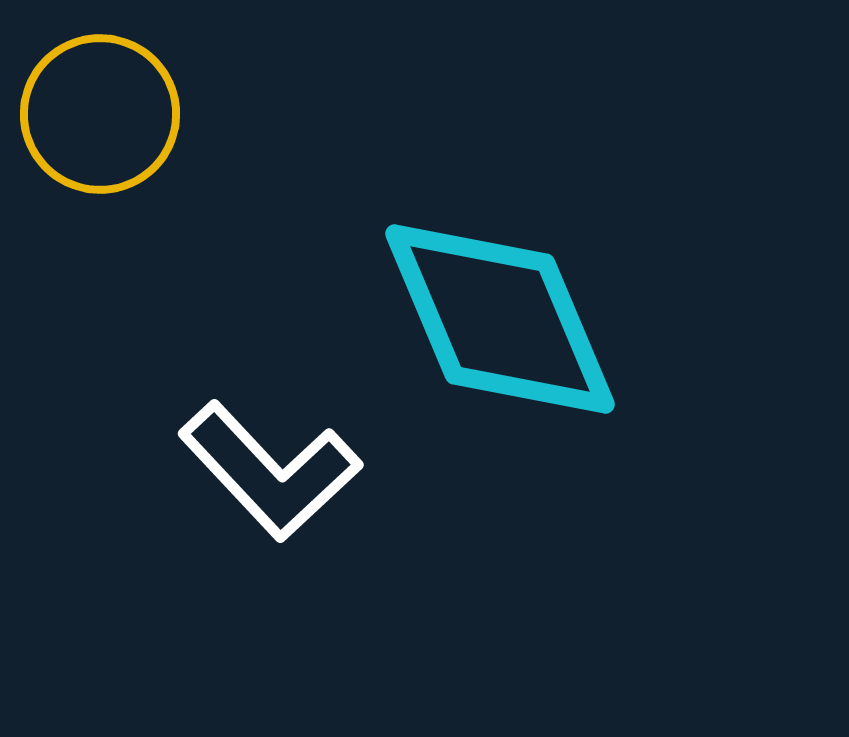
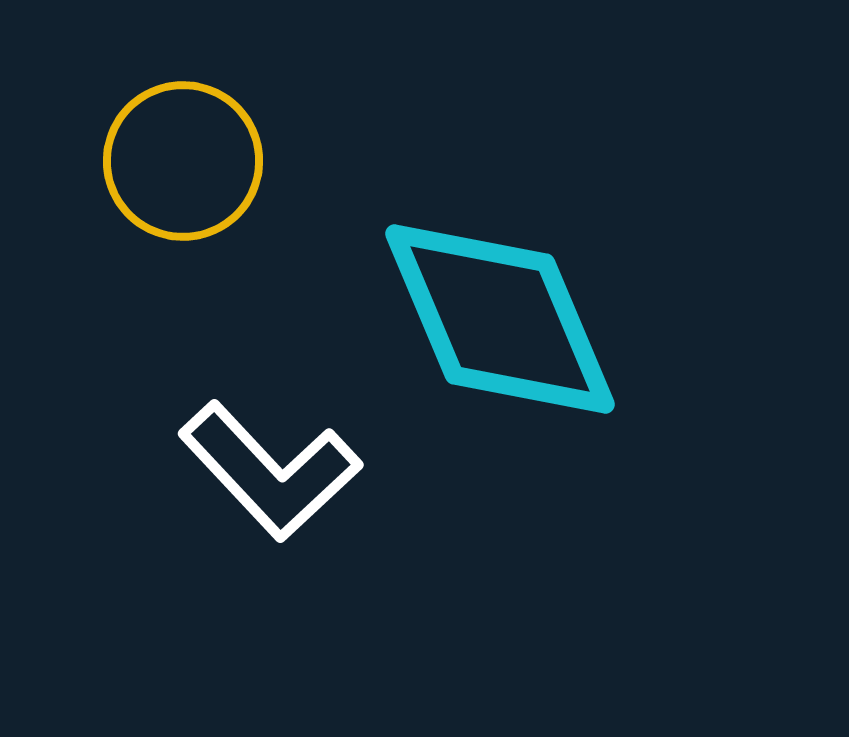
yellow circle: moved 83 px right, 47 px down
